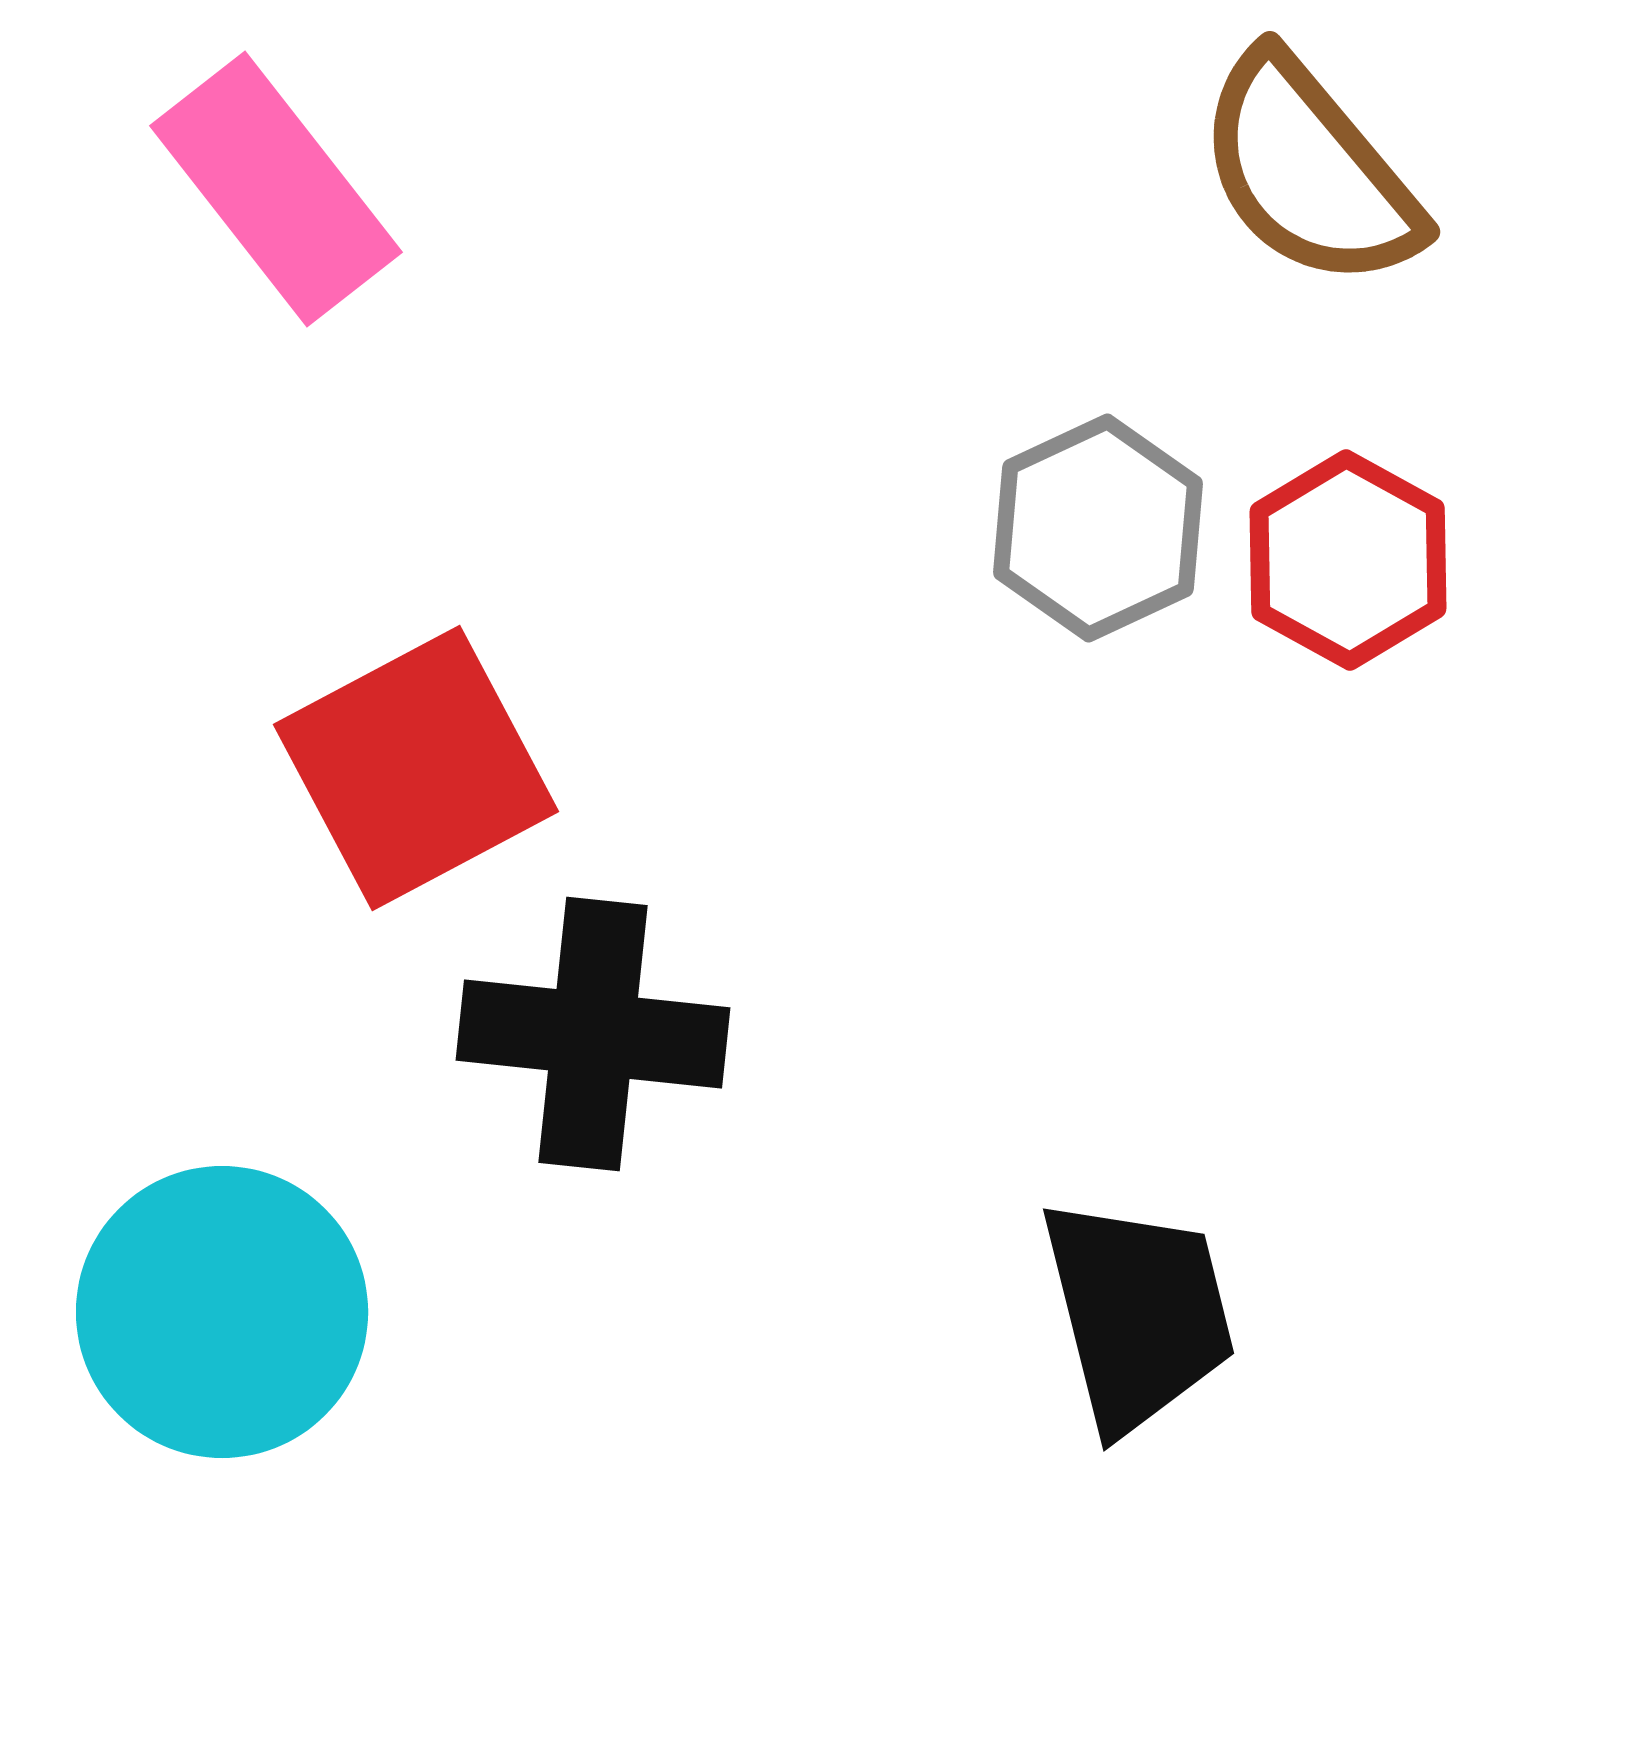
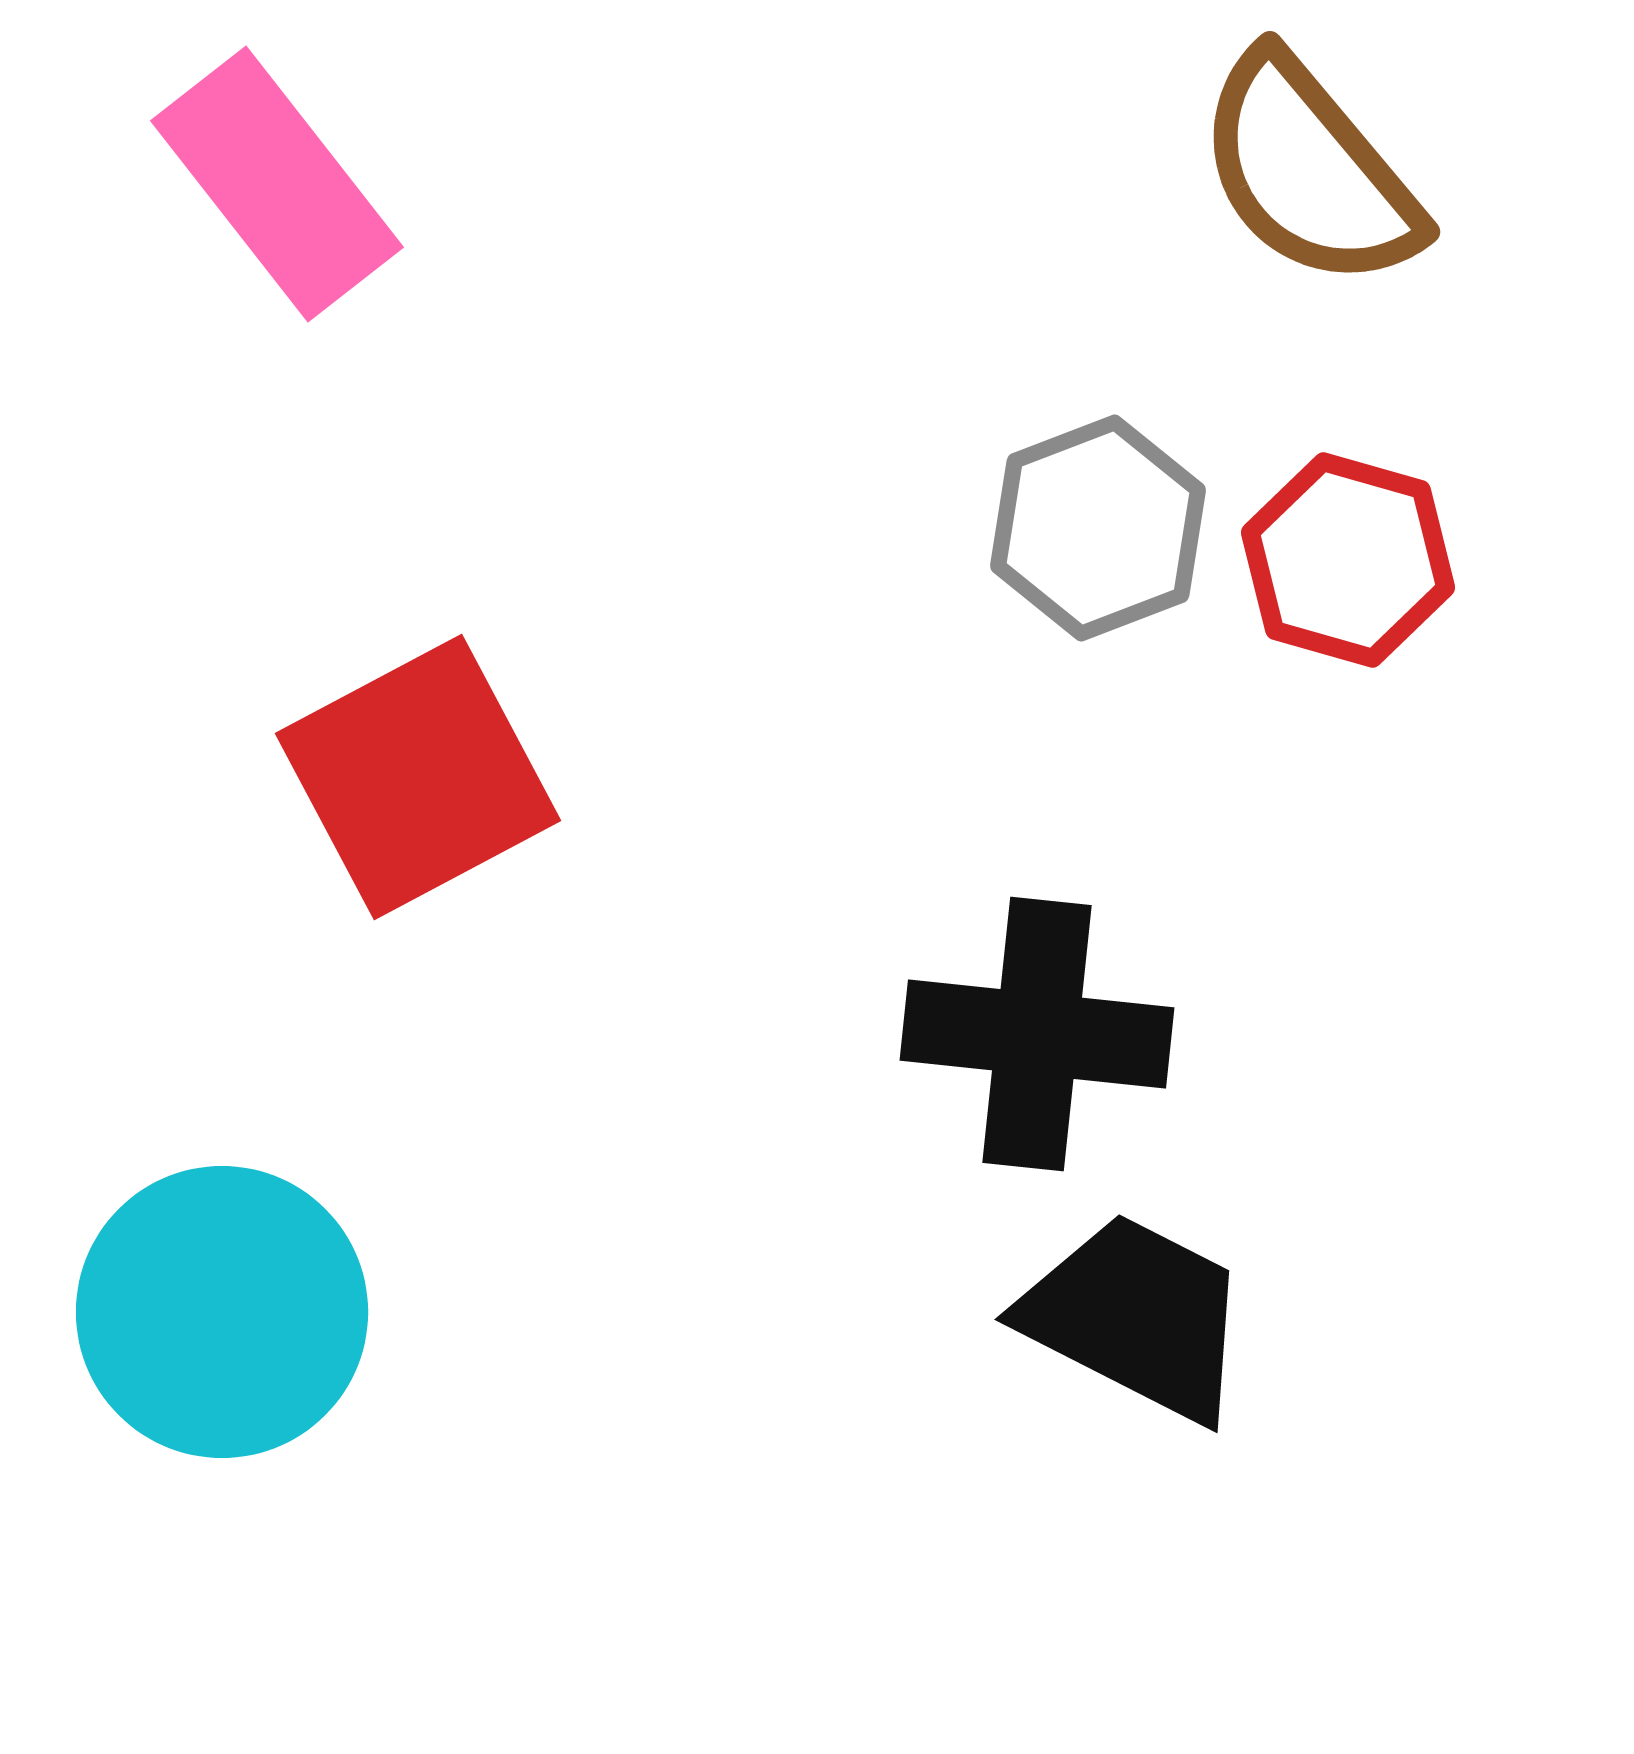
pink rectangle: moved 1 px right, 5 px up
gray hexagon: rotated 4 degrees clockwise
red hexagon: rotated 13 degrees counterclockwise
red square: moved 2 px right, 9 px down
black cross: moved 444 px right
black trapezoid: moved 2 px left, 3 px down; rotated 49 degrees counterclockwise
